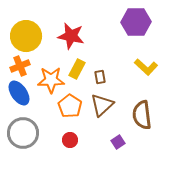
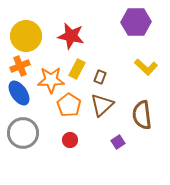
brown rectangle: rotated 32 degrees clockwise
orange pentagon: moved 1 px left, 1 px up
